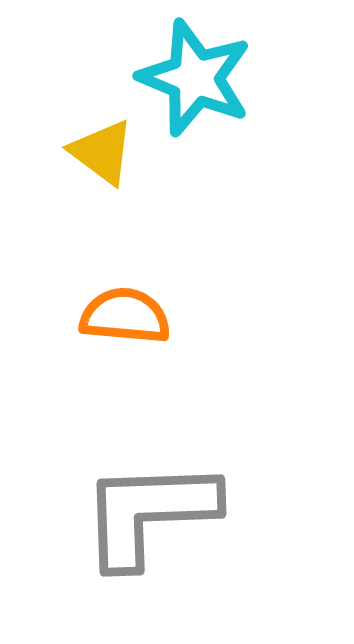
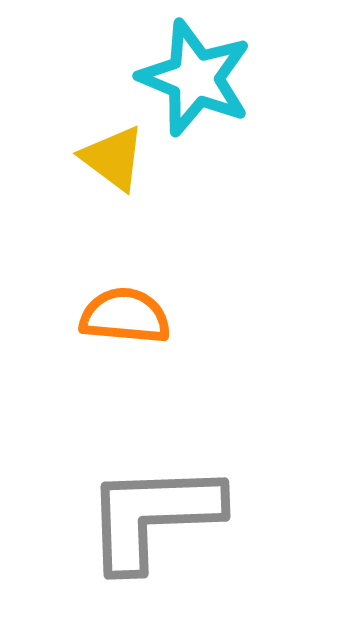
yellow triangle: moved 11 px right, 6 px down
gray L-shape: moved 4 px right, 3 px down
